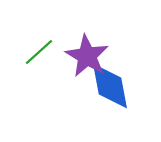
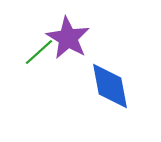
purple star: moved 19 px left, 18 px up
